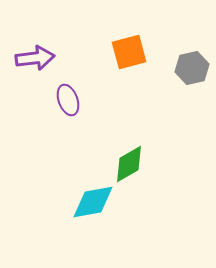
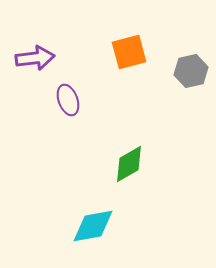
gray hexagon: moved 1 px left, 3 px down
cyan diamond: moved 24 px down
